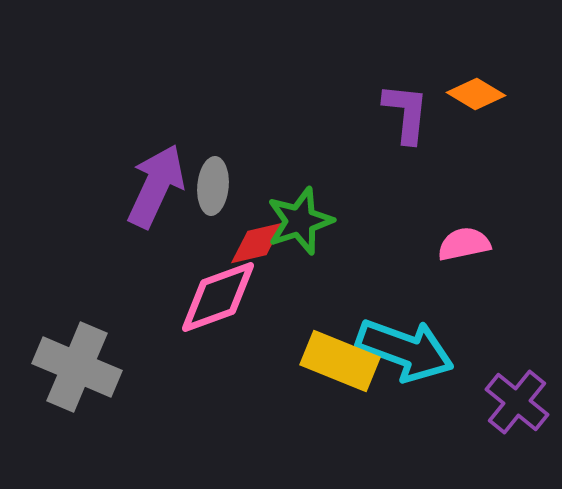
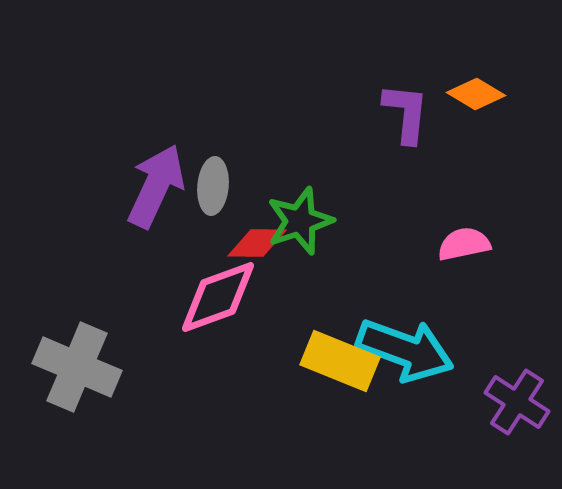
red diamond: rotated 14 degrees clockwise
purple cross: rotated 6 degrees counterclockwise
